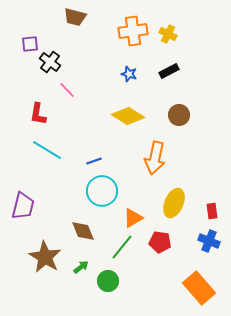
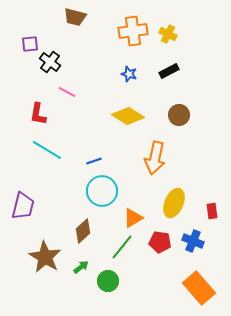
pink line: moved 2 px down; rotated 18 degrees counterclockwise
brown diamond: rotated 70 degrees clockwise
blue cross: moved 16 px left
